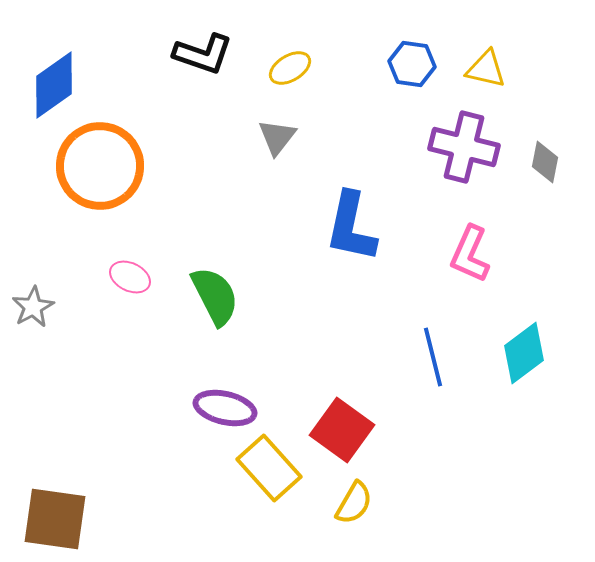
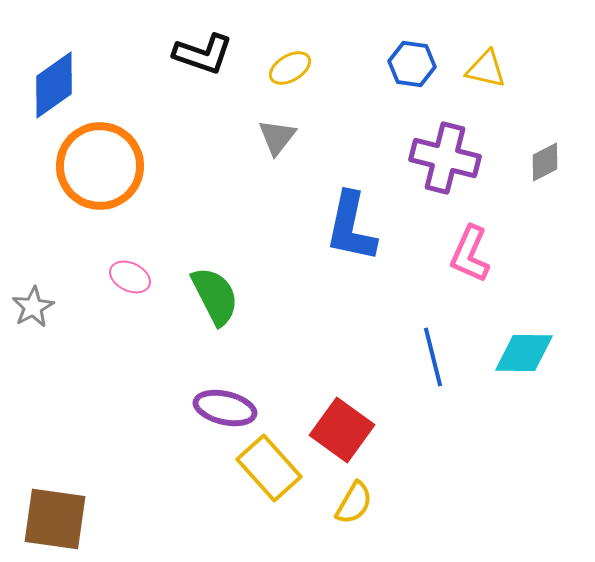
purple cross: moved 19 px left, 11 px down
gray diamond: rotated 51 degrees clockwise
cyan diamond: rotated 38 degrees clockwise
